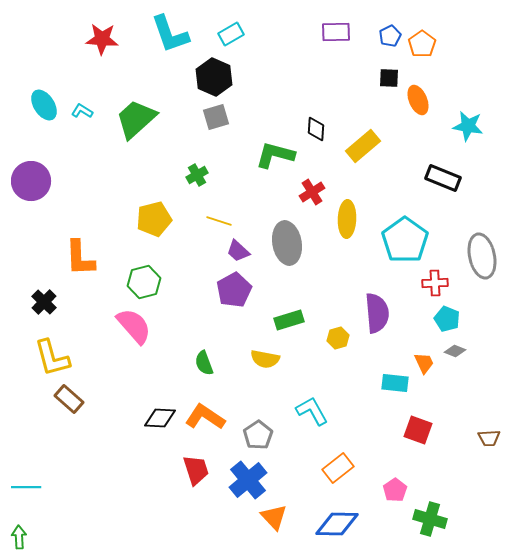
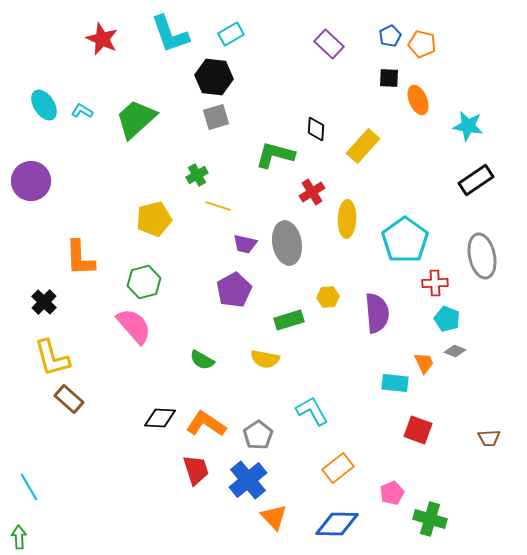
purple rectangle at (336, 32): moved 7 px left, 12 px down; rotated 44 degrees clockwise
red star at (102, 39): rotated 20 degrees clockwise
orange pentagon at (422, 44): rotated 24 degrees counterclockwise
black hexagon at (214, 77): rotated 18 degrees counterclockwise
yellow rectangle at (363, 146): rotated 8 degrees counterclockwise
black rectangle at (443, 178): moved 33 px right, 2 px down; rotated 56 degrees counterclockwise
yellow line at (219, 221): moved 1 px left, 15 px up
purple trapezoid at (238, 251): moved 7 px right, 7 px up; rotated 30 degrees counterclockwise
yellow hexagon at (338, 338): moved 10 px left, 41 px up; rotated 10 degrees clockwise
green semicircle at (204, 363): moved 2 px left, 3 px up; rotated 40 degrees counterclockwise
orange L-shape at (205, 417): moved 1 px right, 7 px down
cyan line at (26, 487): moved 3 px right; rotated 60 degrees clockwise
pink pentagon at (395, 490): moved 3 px left, 3 px down; rotated 10 degrees clockwise
